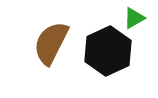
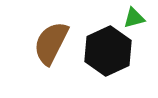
green triangle: rotated 15 degrees clockwise
